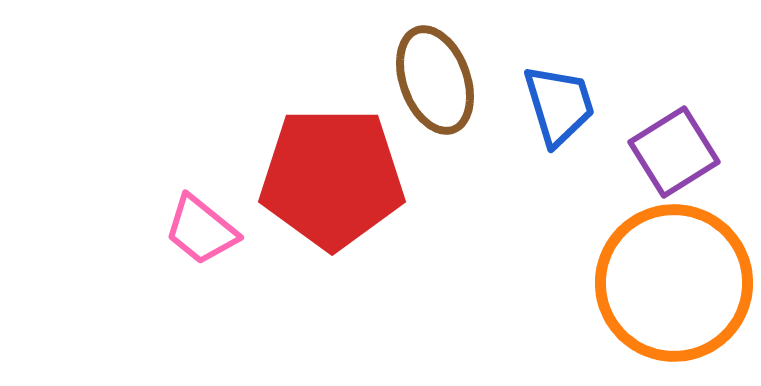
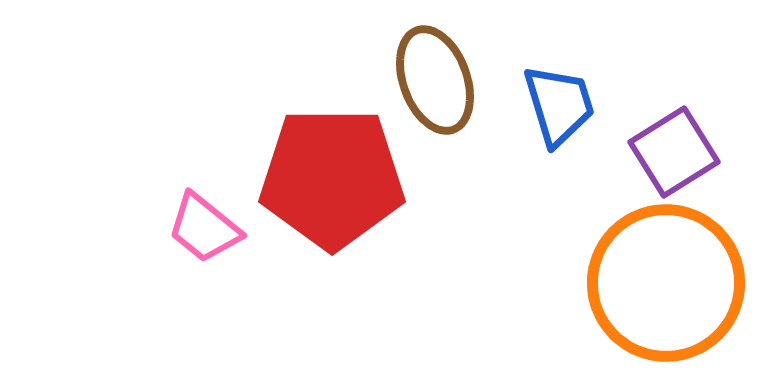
pink trapezoid: moved 3 px right, 2 px up
orange circle: moved 8 px left
